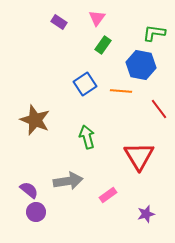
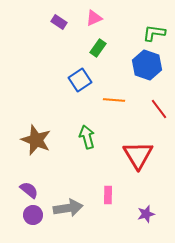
pink triangle: moved 3 px left; rotated 30 degrees clockwise
green rectangle: moved 5 px left, 3 px down
blue hexagon: moved 6 px right; rotated 8 degrees clockwise
blue square: moved 5 px left, 4 px up
orange line: moved 7 px left, 9 px down
brown star: moved 1 px right, 20 px down
red triangle: moved 1 px left, 1 px up
gray arrow: moved 27 px down
pink rectangle: rotated 54 degrees counterclockwise
purple circle: moved 3 px left, 3 px down
